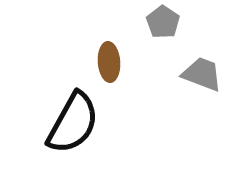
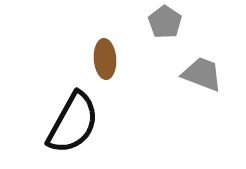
gray pentagon: moved 2 px right
brown ellipse: moved 4 px left, 3 px up
